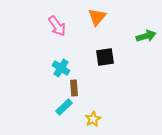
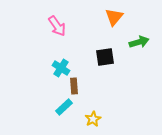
orange triangle: moved 17 px right
green arrow: moved 7 px left, 6 px down
brown rectangle: moved 2 px up
